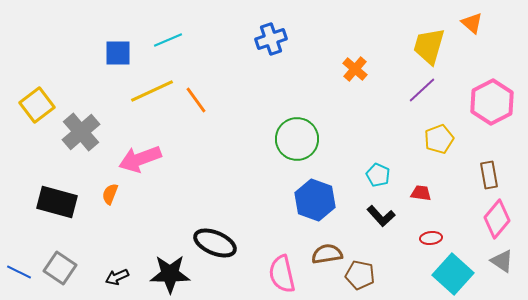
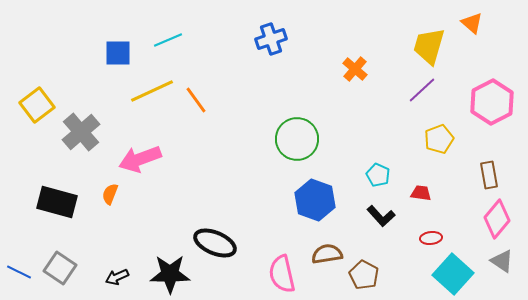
brown pentagon: moved 4 px right; rotated 16 degrees clockwise
